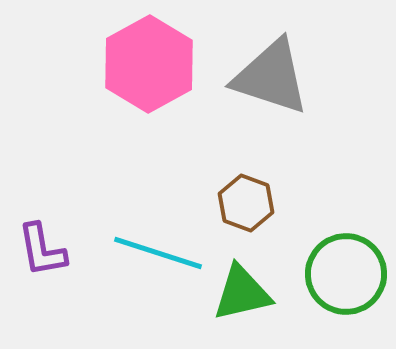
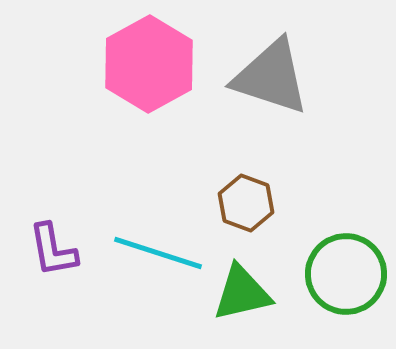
purple L-shape: moved 11 px right
